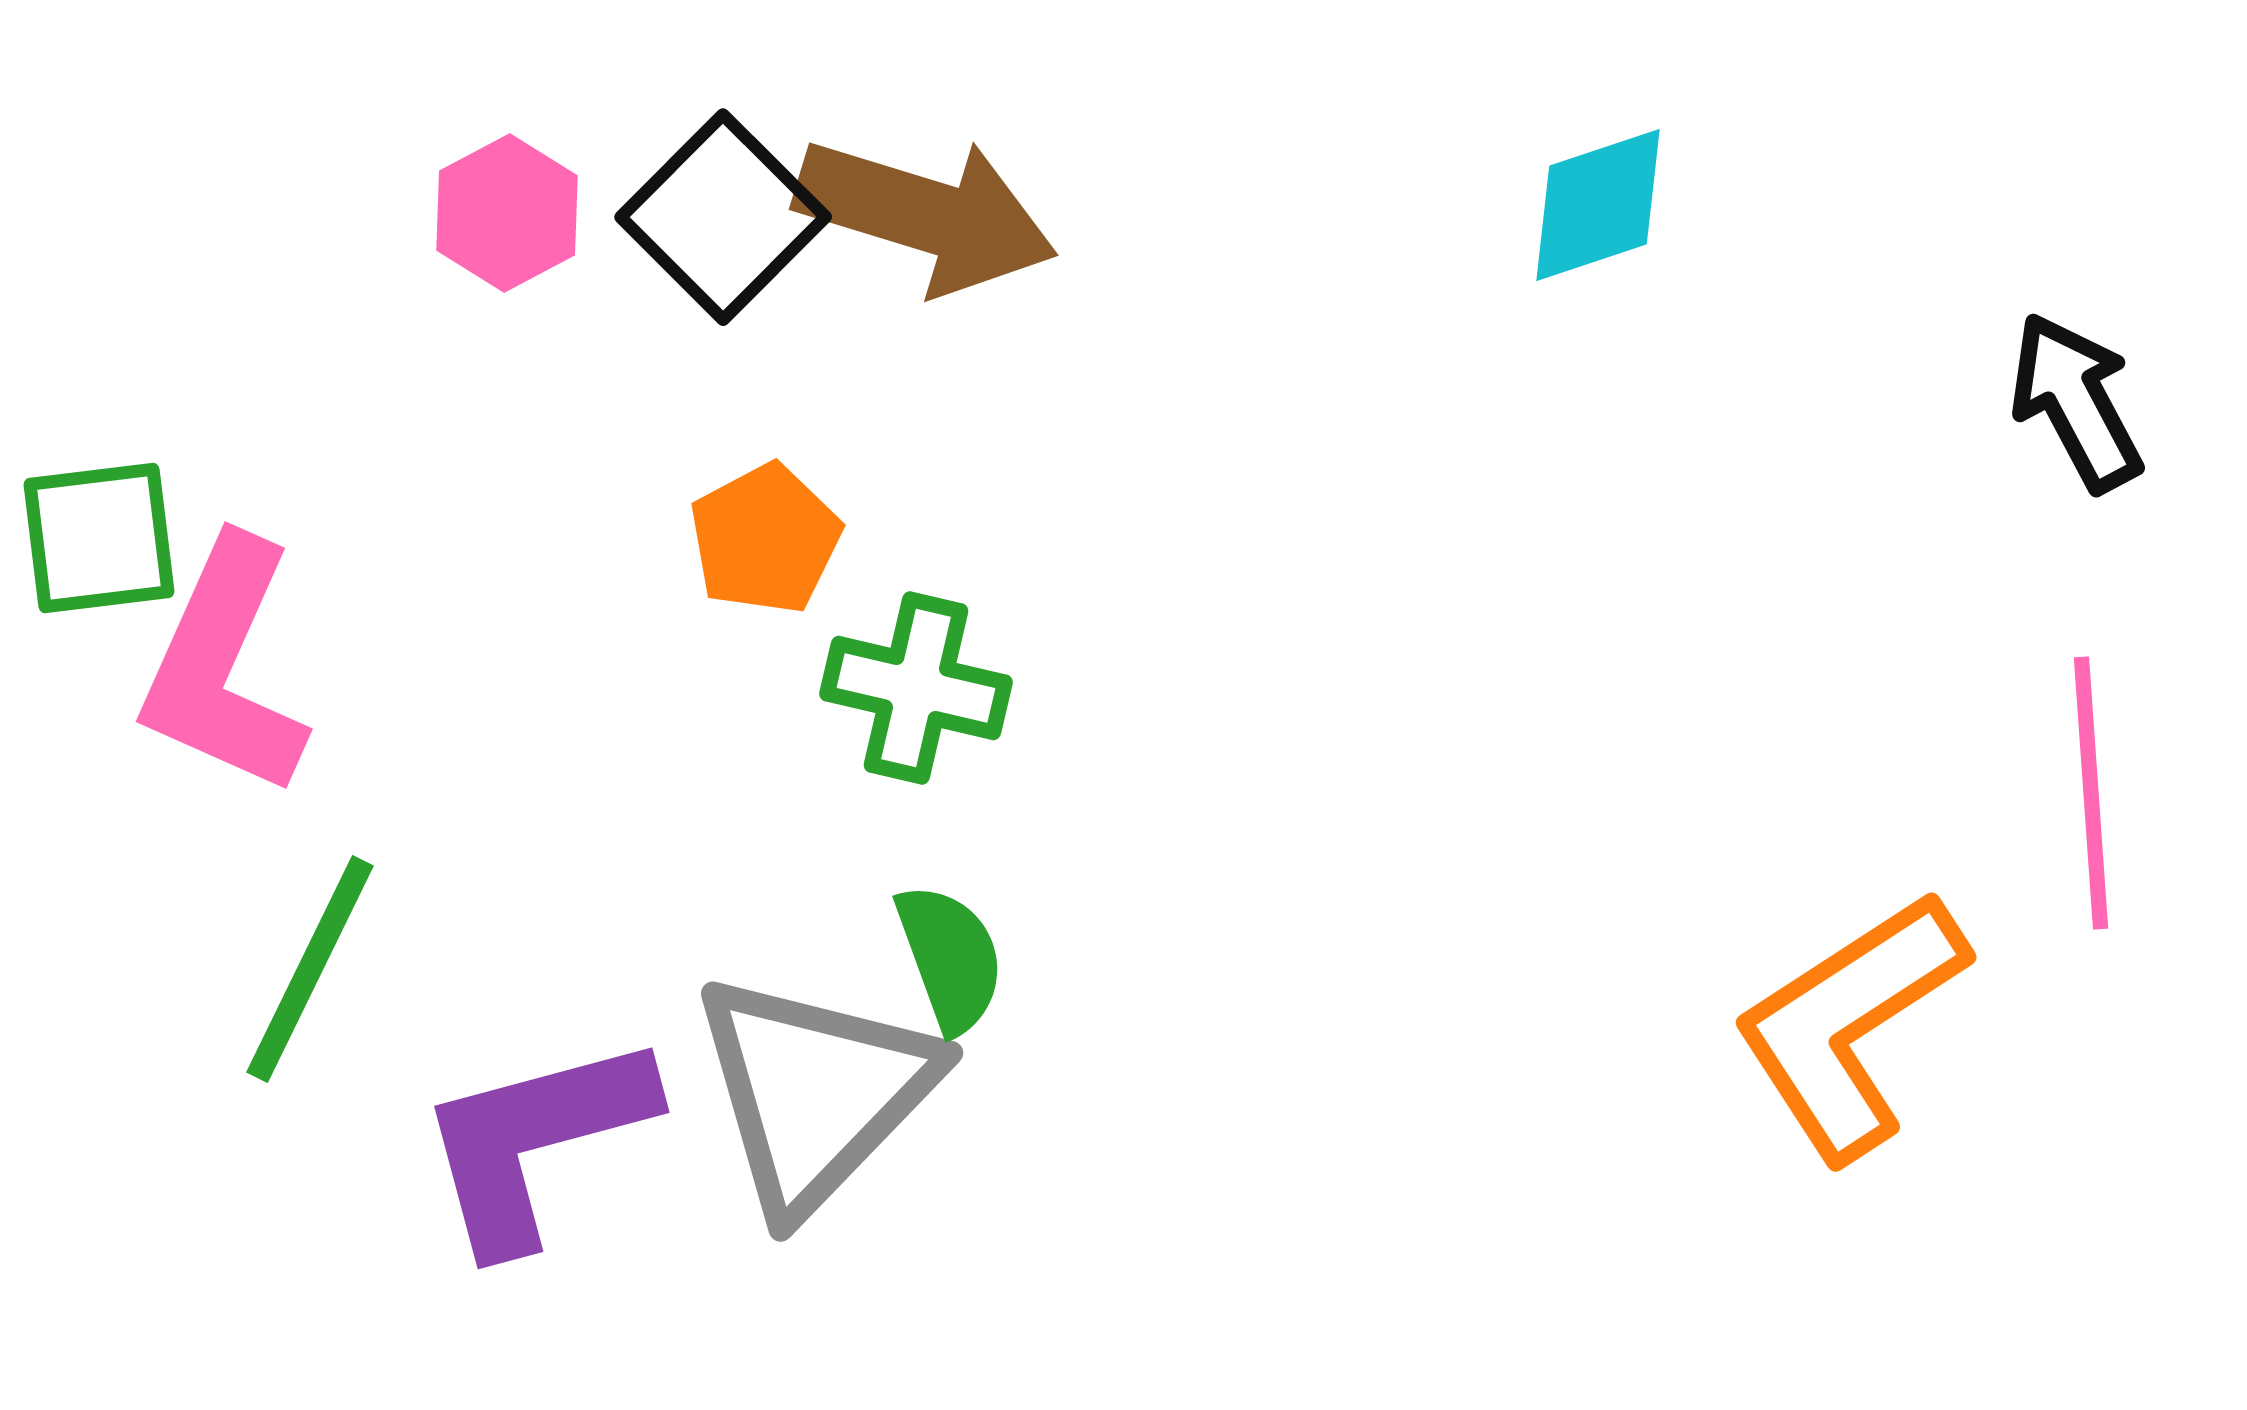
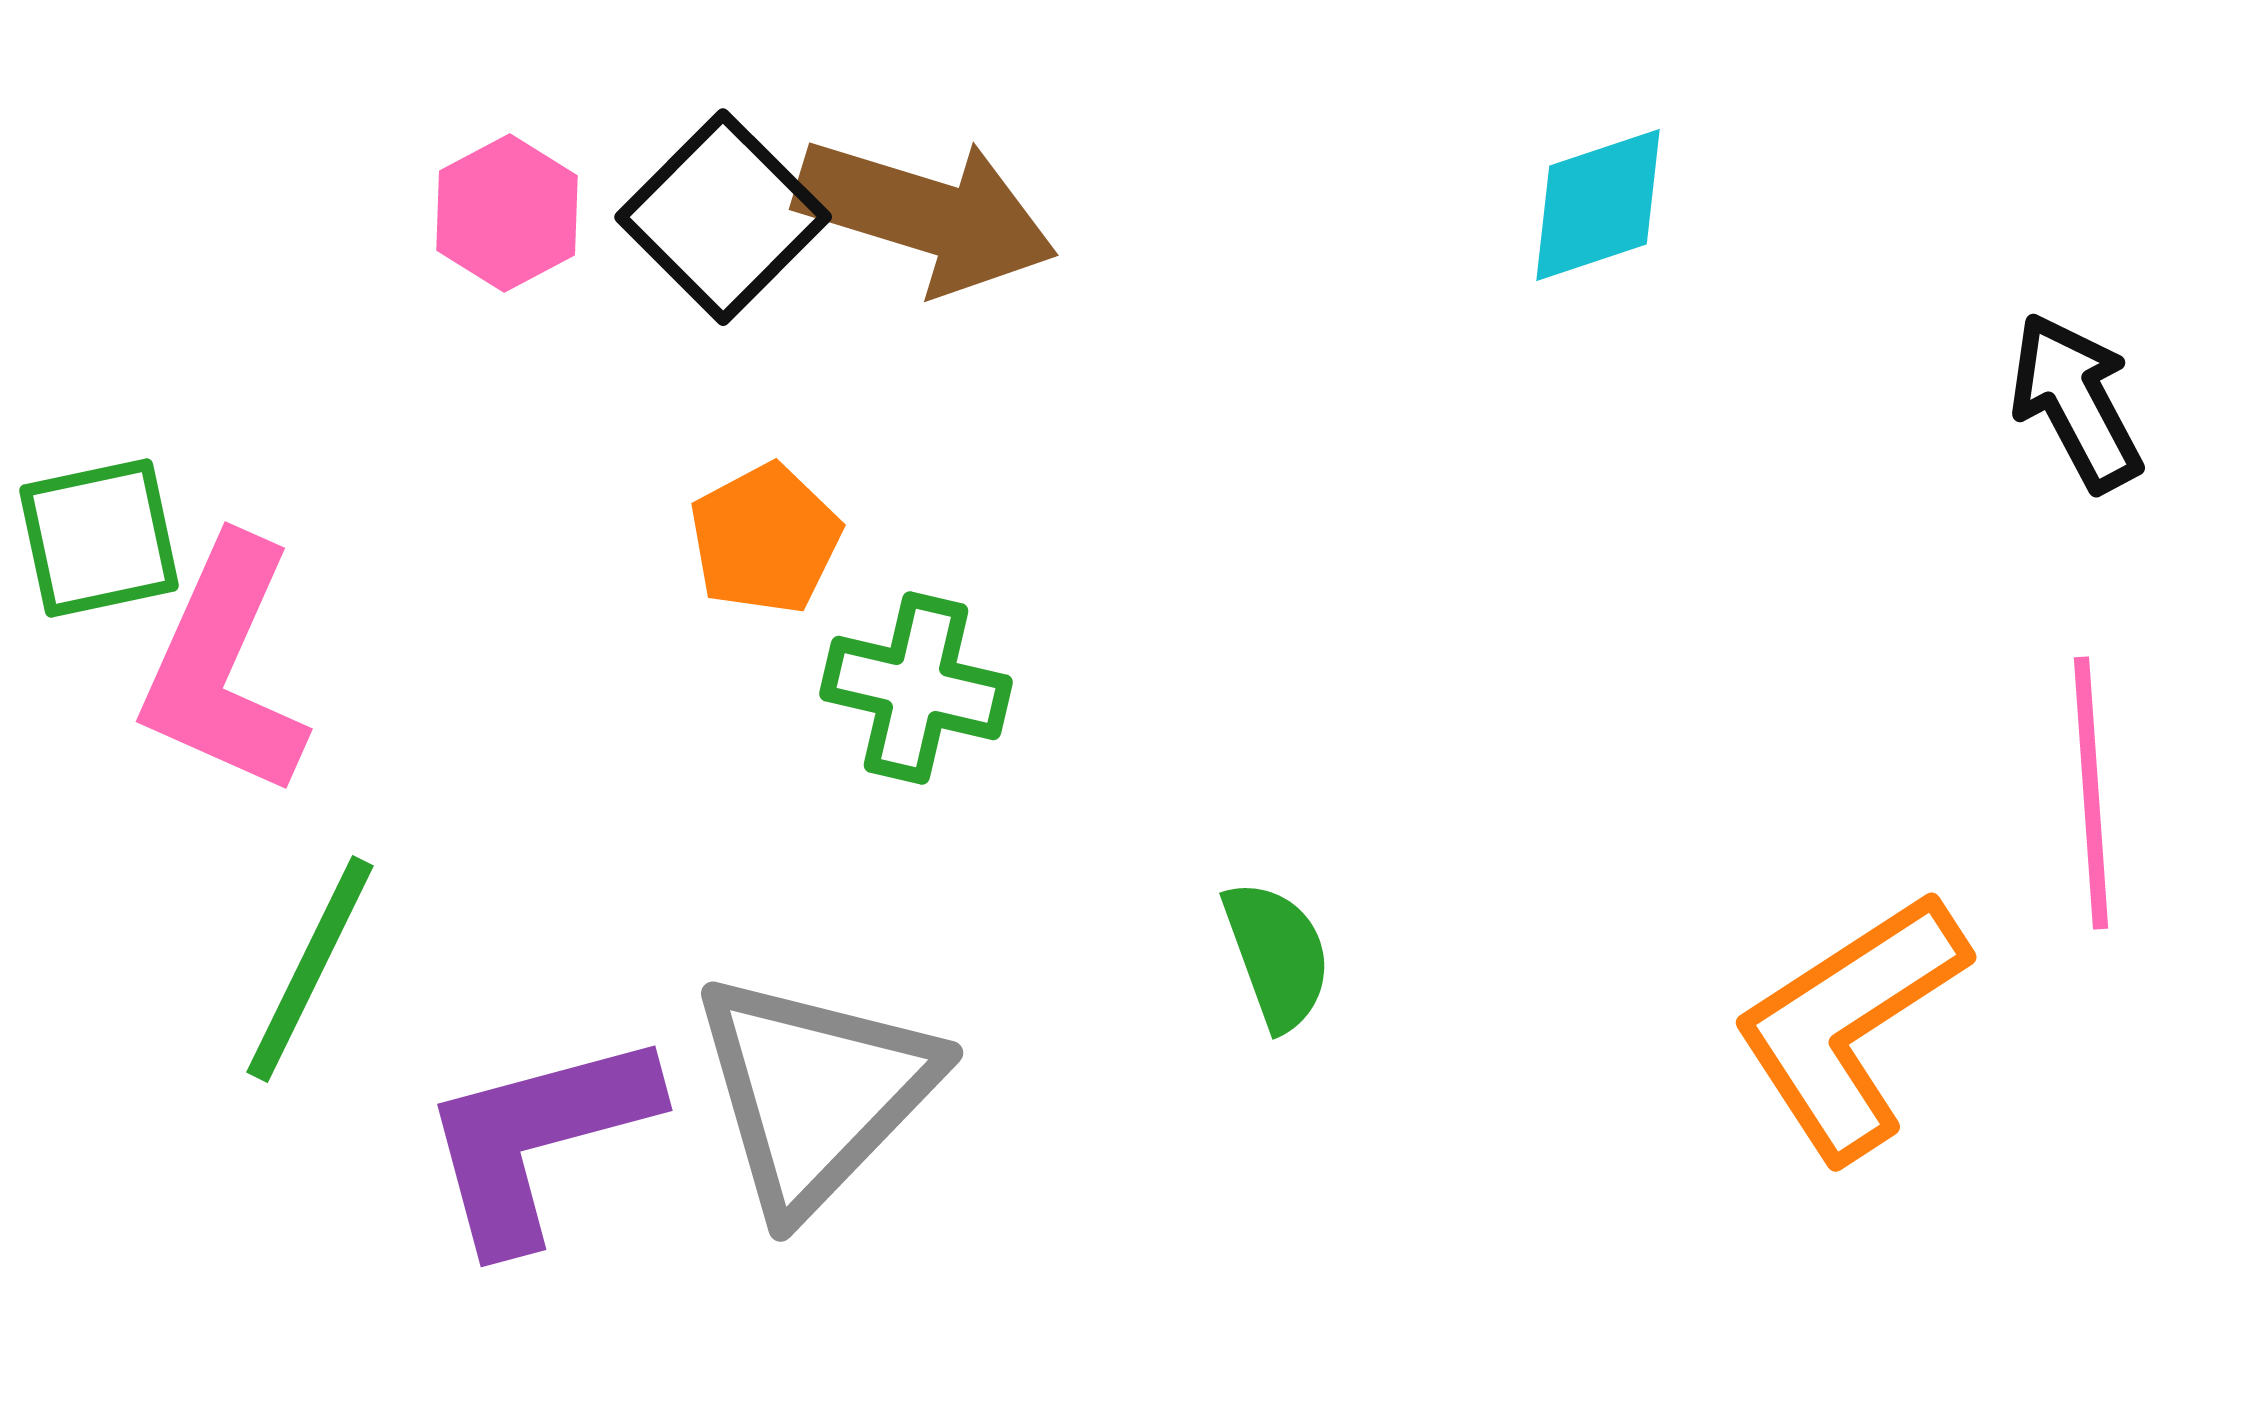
green square: rotated 5 degrees counterclockwise
green semicircle: moved 327 px right, 3 px up
purple L-shape: moved 3 px right, 2 px up
